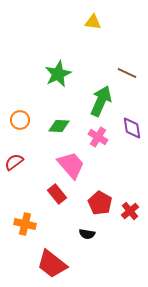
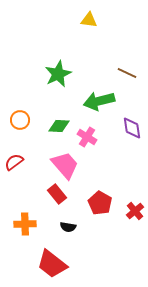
yellow triangle: moved 4 px left, 2 px up
green arrow: moved 2 px left; rotated 128 degrees counterclockwise
pink cross: moved 11 px left
pink trapezoid: moved 6 px left
red cross: moved 5 px right
orange cross: rotated 15 degrees counterclockwise
black semicircle: moved 19 px left, 7 px up
